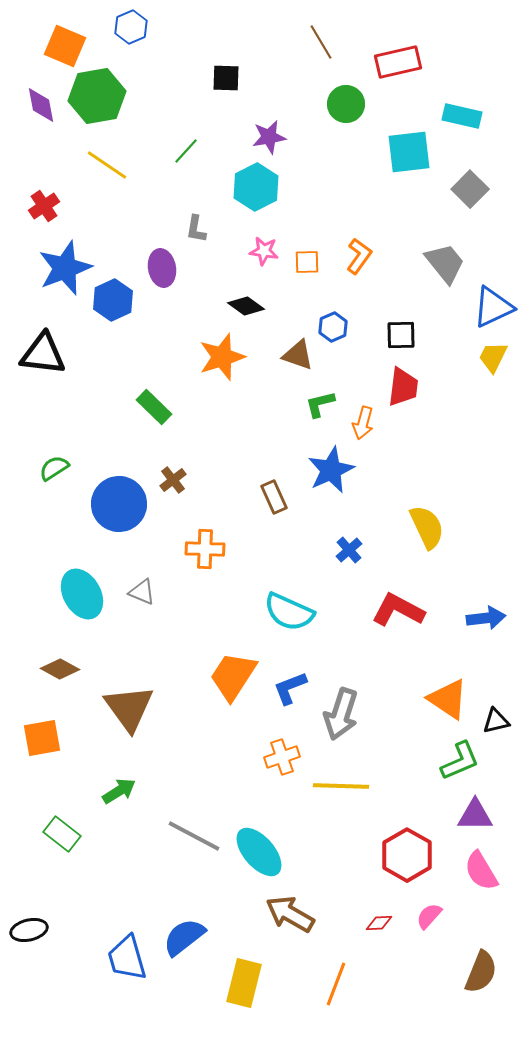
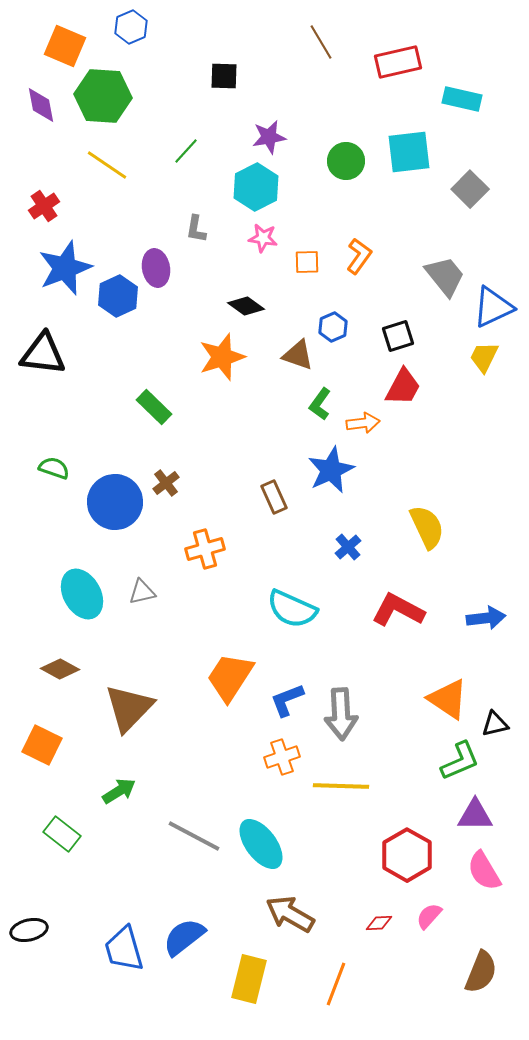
black square at (226, 78): moved 2 px left, 2 px up
green hexagon at (97, 96): moved 6 px right; rotated 14 degrees clockwise
green circle at (346, 104): moved 57 px down
cyan rectangle at (462, 116): moved 17 px up
pink star at (264, 251): moved 1 px left, 13 px up
gray trapezoid at (445, 263): moved 13 px down
purple ellipse at (162, 268): moved 6 px left
blue hexagon at (113, 300): moved 5 px right, 4 px up
black square at (401, 335): moved 3 px left, 1 px down; rotated 16 degrees counterclockwise
yellow trapezoid at (493, 357): moved 9 px left
red trapezoid at (403, 387): rotated 21 degrees clockwise
green L-shape at (320, 404): rotated 40 degrees counterclockwise
orange arrow at (363, 423): rotated 112 degrees counterclockwise
green semicircle at (54, 468): rotated 52 degrees clockwise
brown cross at (173, 480): moved 7 px left, 3 px down
blue circle at (119, 504): moved 4 px left, 2 px up
orange cross at (205, 549): rotated 18 degrees counterclockwise
blue cross at (349, 550): moved 1 px left, 3 px up
gray triangle at (142, 592): rotated 36 degrees counterclockwise
cyan semicircle at (289, 612): moved 3 px right, 3 px up
orange trapezoid at (233, 676): moved 3 px left, 1 px down
blue L-shape at (290, 688): moved 3 px left, 12 px down
brown triangle at (129, 708): rotated 20 degrees clockwise
gray arrow at (341, 714): rotated 21 degrees counterclockwise
black triangle at (496, 721): moved 1 px left, 3 px down
orange square at (42, 738): moved 7 px down; rotated 36 degrees clockwise
cyan ellipse at (259, 852): moved 2 px right, 8 px up; rotated 4 degrees clockwise
pink semicircle at (481, 871): moved 3 px right
blue trapezoid at (127, 958): moved 3 px left, 9 px up
yellow rectangle at (244, 983): moved 5 px right, 4 px up
